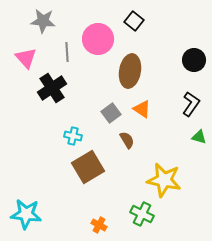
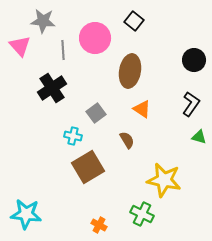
pink circle: moved 3 px left, 1 px up
gray line: moved 4 px left, 2 px up
pink triangle: moved 6 px left, 12 px up
gray square: moved 15 px left
